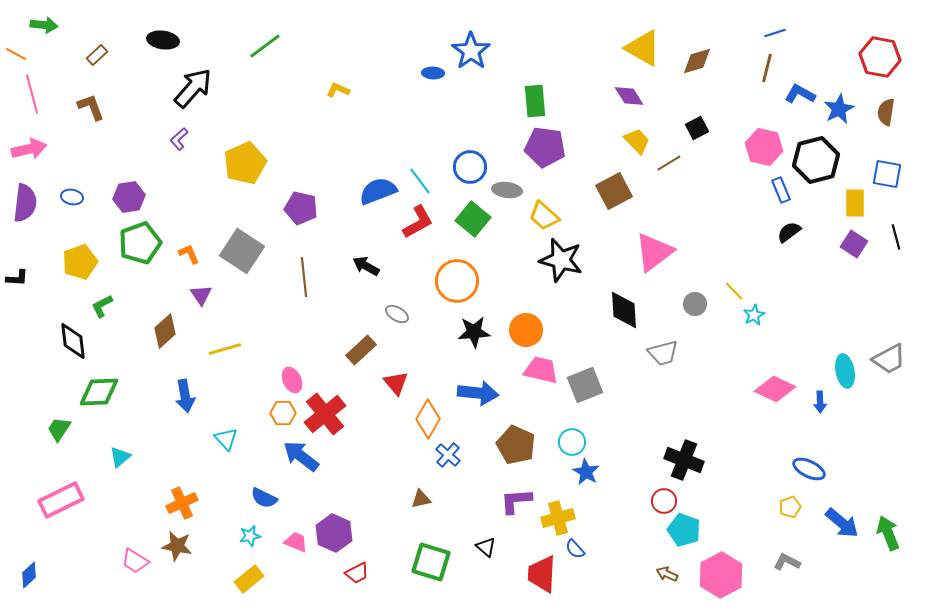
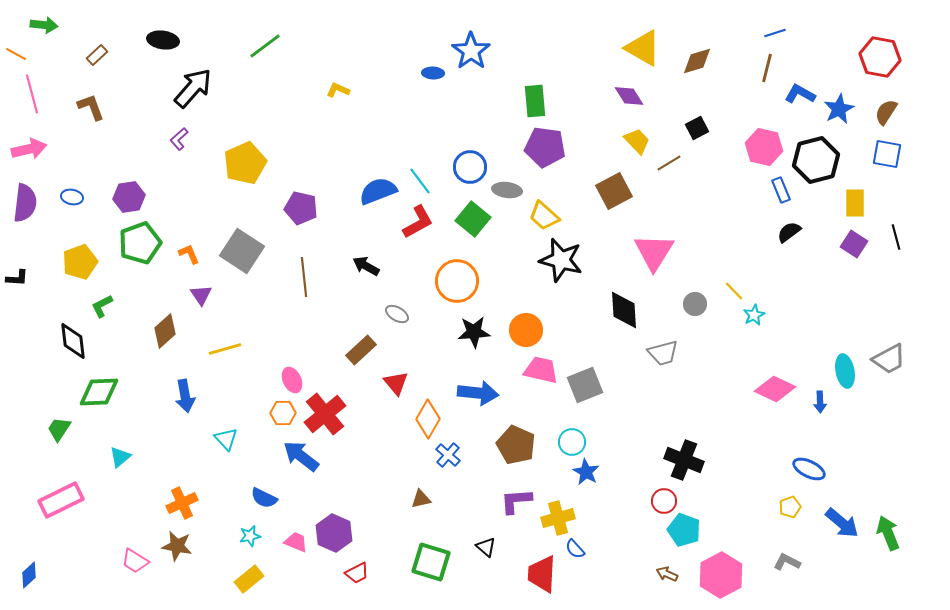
brown semicircle at (886, 112): rotated 24 degrees clockwise
blue square at (887, 174): moved 20 px up
pink triangle at (654, 252): rotated 21 degrees counterclockwise
